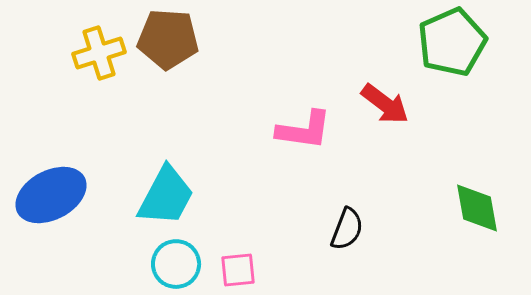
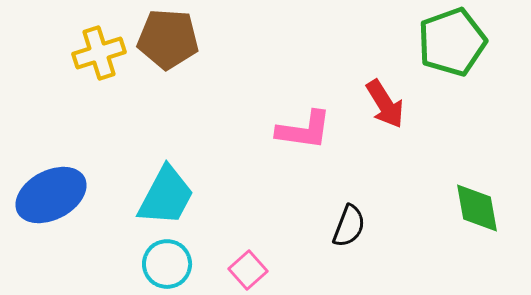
green pentagon: rotated 4 degrees clockwise
red arrow: rotated 21 degrees clockwise
black semicircle: moved 2 px right, 3 px up
cyan circle: moved 9 px left
pink square: moved 10 px right; rotated 36 degrees counterclockwise
